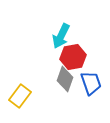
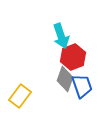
cyan arrow: rotated 45 degrees counterclockwise
red hexagon: rotated 10 degrees counterclockwise
blue trapezoid: moved 9 px left, 3 px down
